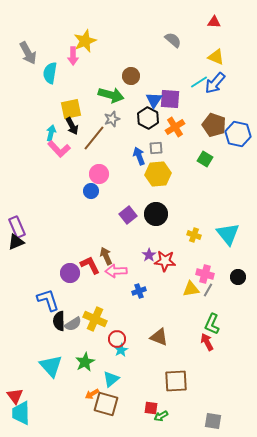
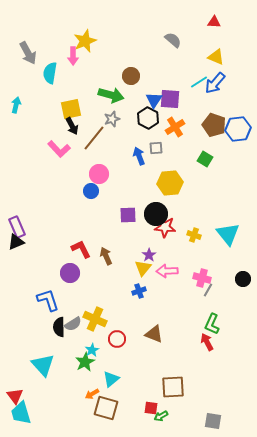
cyan arrow at (51, 133): moved 35 px left, 28 px up
blue hexagon at (238, 134): moved 5 px up; rotated 20 degrees counterclockwise
yellow hexagon at (158, 174): moved 12 px right, 9 px down
purple square at (128, 215): rotated 36 degrees clockwise
red star at (165, 261): moved 34 px up
red L-shape at (90, 265): moved 9 px left, 16 px up
pink arrow at (116, 271): moved 51 px right
pink cross at (205, 274): moved 3 px left, 4 px down
black circle at (238, 277): moved 5 px right, 2 px down
yellow triangle at (191, 289): moved 48 px left, 21 px up; rotated 42 degrees counterclockwise
black semicircle at (59, 321): moved 6 px down
brown triangle at (159, 337): moved 5 px left, 3 px up
cyan star at (121, 350): moved 29 px left
cyan triangle at (51, 366): moved 8 px left, 1 px up
brown square at (176, 381): moved 3 px left, 6 px down
brown square at (106, 404): moved 4 px down
cyan trapezoid at (21, 413): rotated 15 degrees counterclockwise
